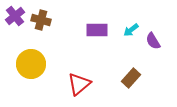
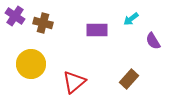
purple cross: rotated 18 degrees counterclockwise
brown cross: moved 2 px right, 3 px down
cyan arrow: moved 11 px up
brown rectangle: moved 2 px left, 1 px down
red triangle: moved 5 px left, 2 px up
